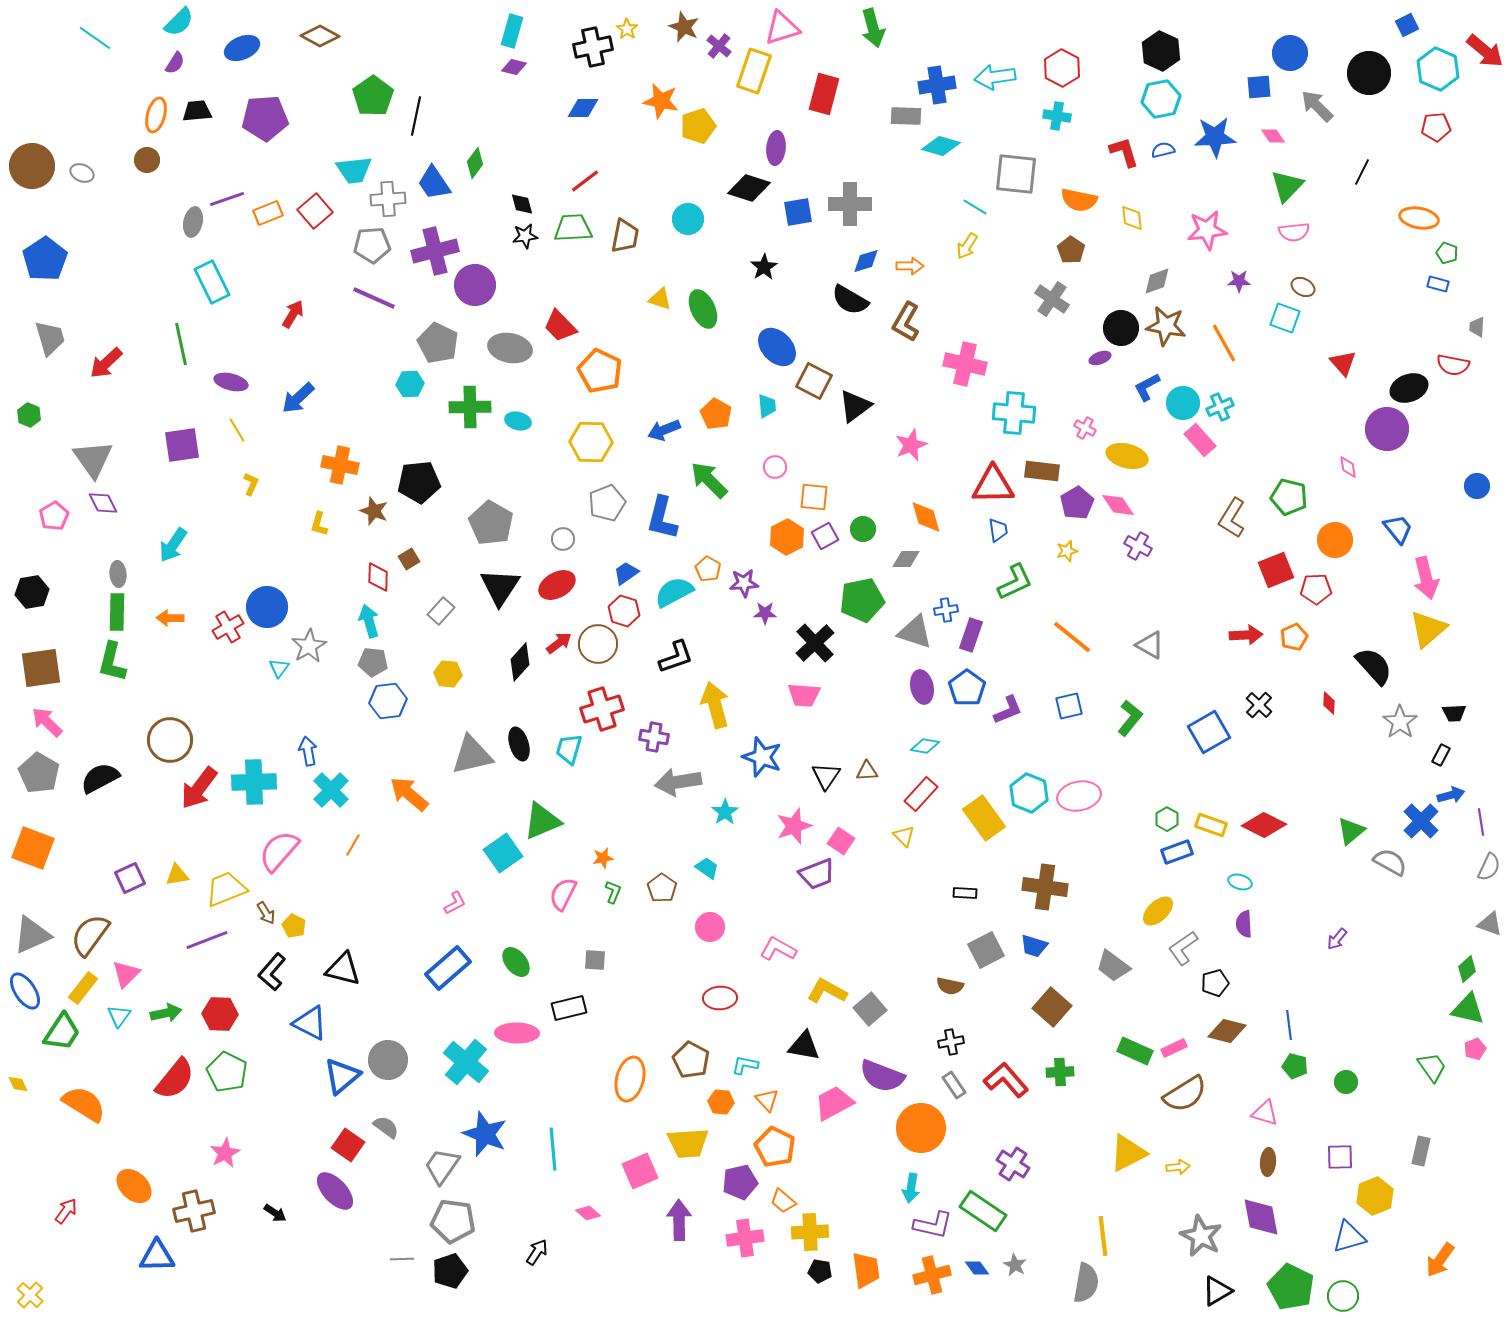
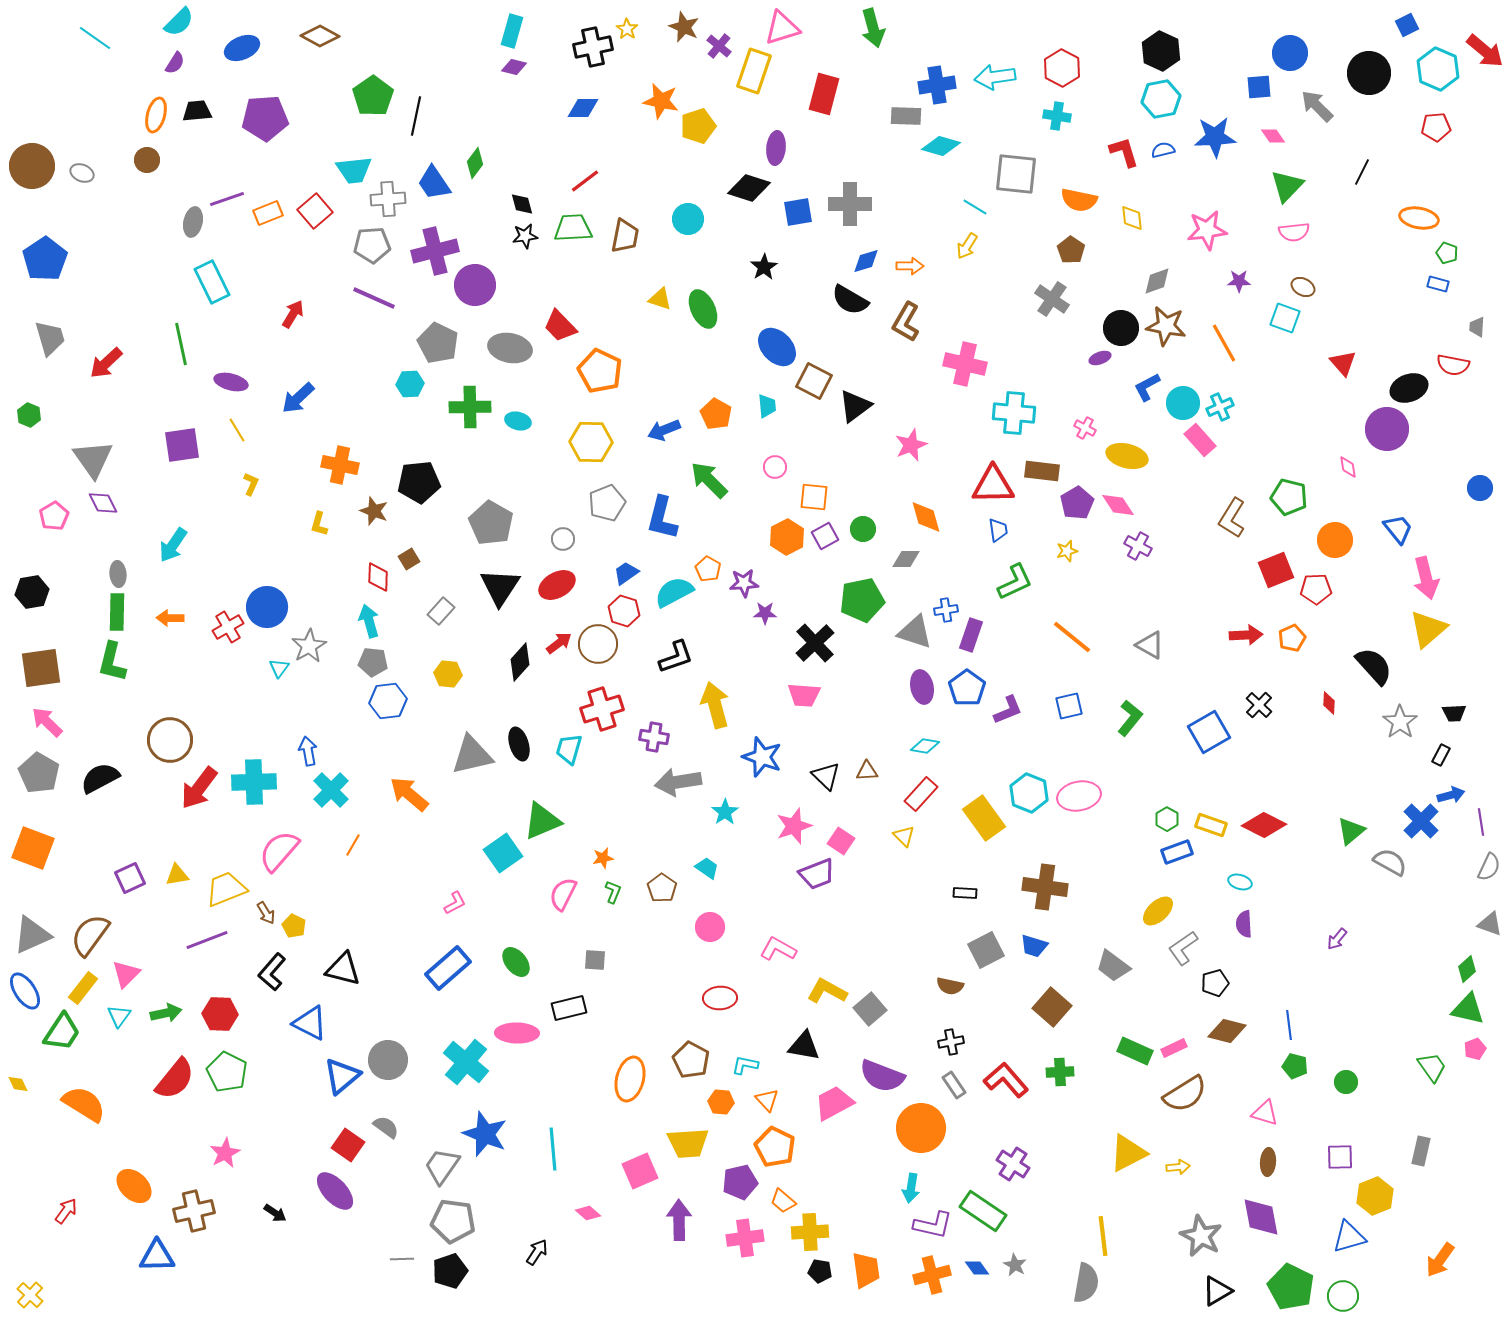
blue circle at (1477, 486): moved 3 px right, 2 px down
orange pentagon at (1294, 637): moved 2 px left, 1 px down
black triangle at (826, 776): rotated 20 degrees counterclockwise
